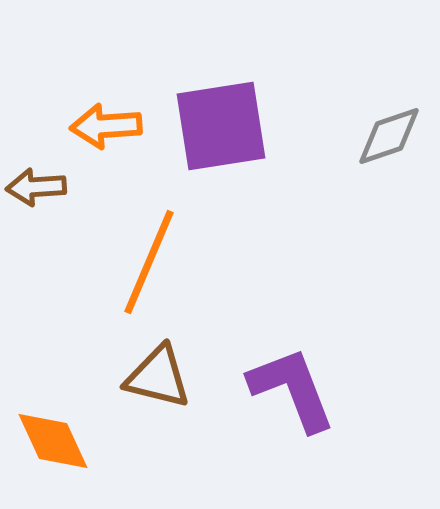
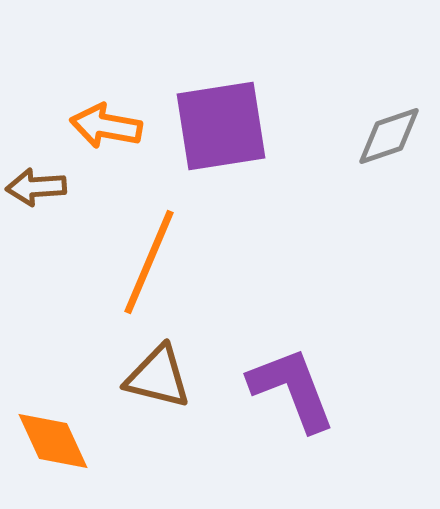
orange arrow: rotated 14 degrees clockwise
